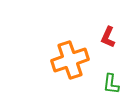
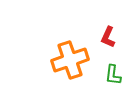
green L-shape: moved 2 px right, 9 px up
